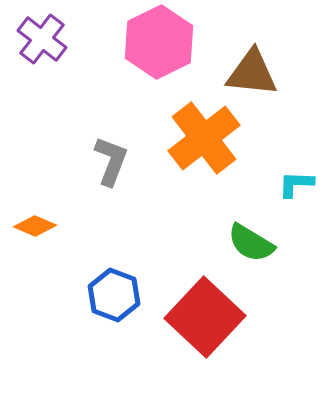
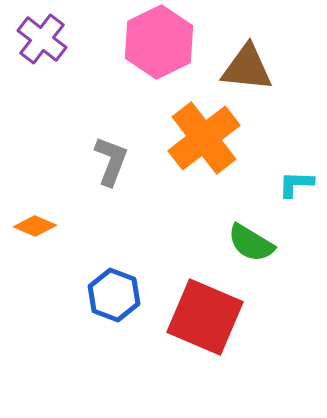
brown triangle: moved 5 px left, 5 px up
red square: rotated 20 degrees counterclockwise
